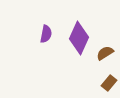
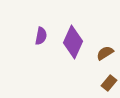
purple semicircle: moved 5 px left, 2 px down
purple diamond: moved 6 px left, 4 px down
